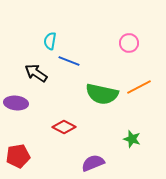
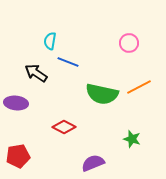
blue line: moved 1 px left, 1 px down
